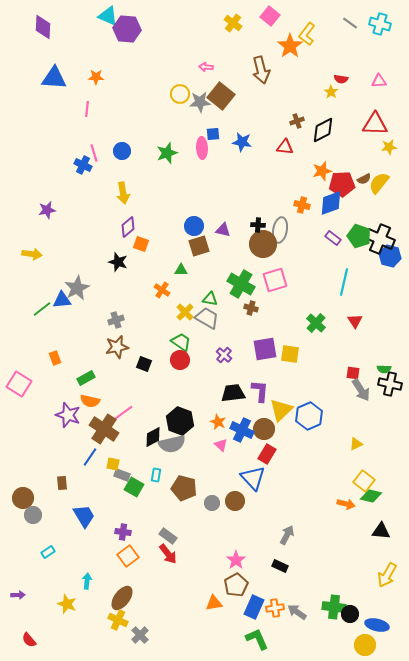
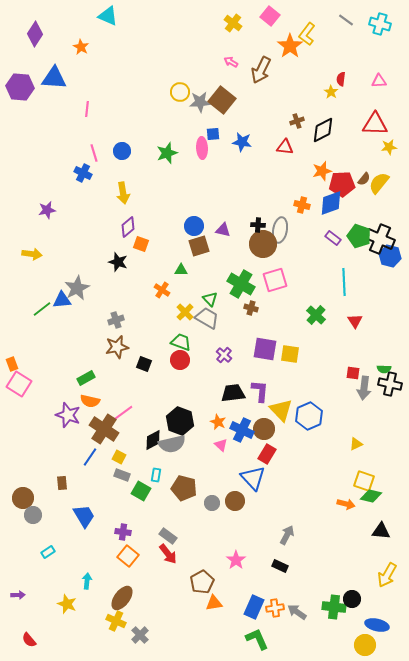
gray line at (350, 23): moved 4 px left, 3 px up
purple diamond at (43, 27): moved 8 px left, 7 px down; rotated 30 degrees clockwise
purple hexagon at (127, 29): moved 107 px left, 58 px down
pink arrow at (206, 67): moved 25 px right, 5 px up; rotated 24 degrees clockwise
brown arrow at (261, 70): rotated 40 degrees clockwise
orange star at (96, 77): moved 15 px left, 30 px up; rotated 28 degrees clockwise
red semicircle at (341, 79): rotated 88 degrees clockwise
yellow circle at (180, 94): moved 2 px up
brown square at (221, 96): moved 1 px right, 4 px down
blue cross at (83, 165): moved 8 px down
brown semicircle at (364, 179): rotated 24 degrees counterclockwise
cyan line at (344, 282): rotated 16 degrees counterclockwise
green triangle at (210, 299): rotated 35 degrees clockwise
green cross at (316, 323): moved 8 px up
green trapezoid at (181, 342): rotated 15 degrees counterclockwise
purple square at (265, 349): rotated 20 degrees clockwise
orange rectangle at (55, 358): moved 43 px left, 6 px down
gray arrow at (361, 390): moved 3 px right, 2 px up; rotated 40 degrees clockwise
yellow triangle at (281, 410): rotated 30 degrees counterclockwise
black diamond at (153, 437): moved 3 px down
yellow square at (113, 464): moved 6 px right, 7 px up; rotated 16 degrees clockwise
yellow square at (364, 481): rotated 20 degrees counterclockwise
green square at (134, 487): moved 7 px right, 4 px down
orange square at (128, 556): rotated 15 degrees counterclockwise
brown pentagon at (236, 585): moved 34 px left, 3 px up
black circle at (350, 614): moved 2 px right, 15 px up
yellow cross at (118, 620): moved 2 px left, 1 px down
